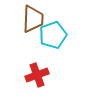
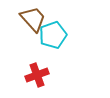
brown trapezoid: rotated 44 degrees counterclockwise
